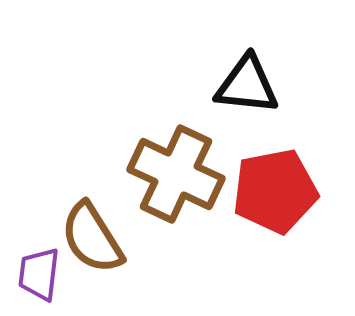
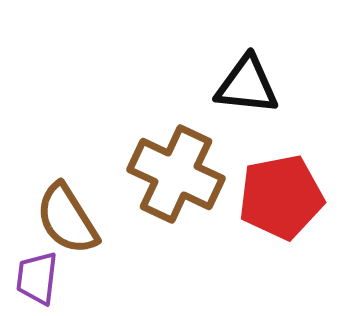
red pentagon: moved 6 px right, 6 px down
brown semicircle: moved 25 px left, 19 px up
purple trapezoid: moved 2 px left, 4 px down
